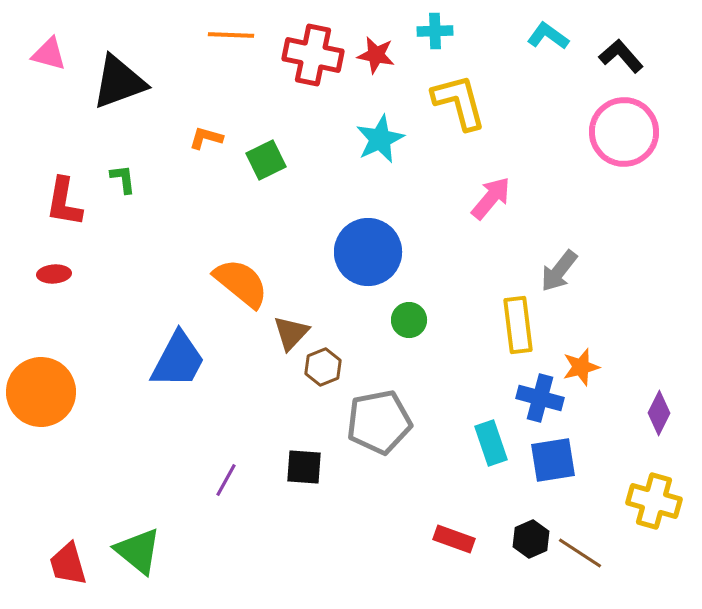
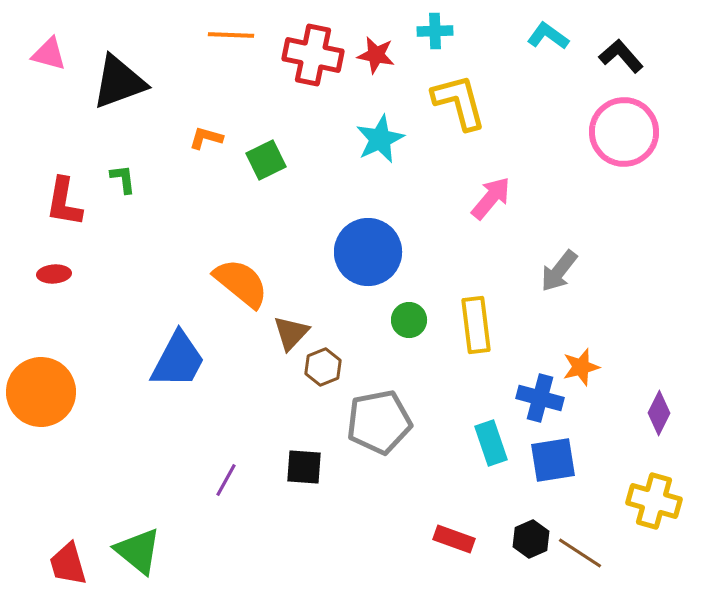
yellow rectangle: moved 42 px left
